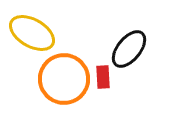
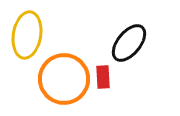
yellow ellipse: moved 5 px left, 2 px down; rotated 69 degrees clockwise
black ellipse: moved 6 px up
